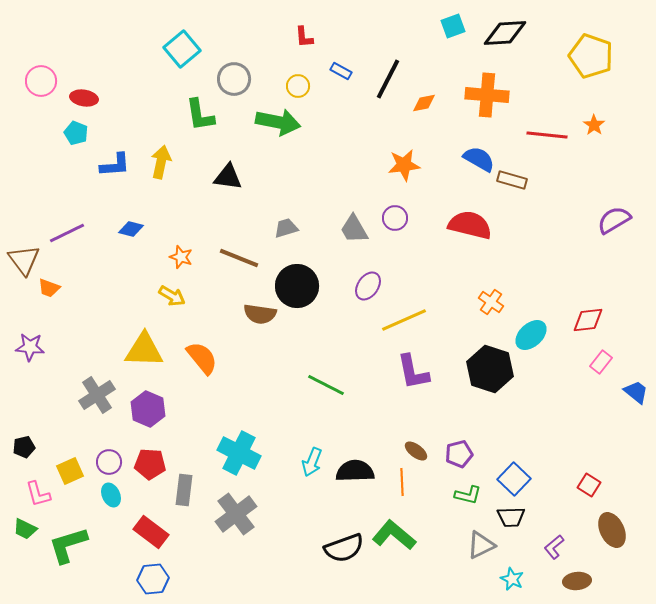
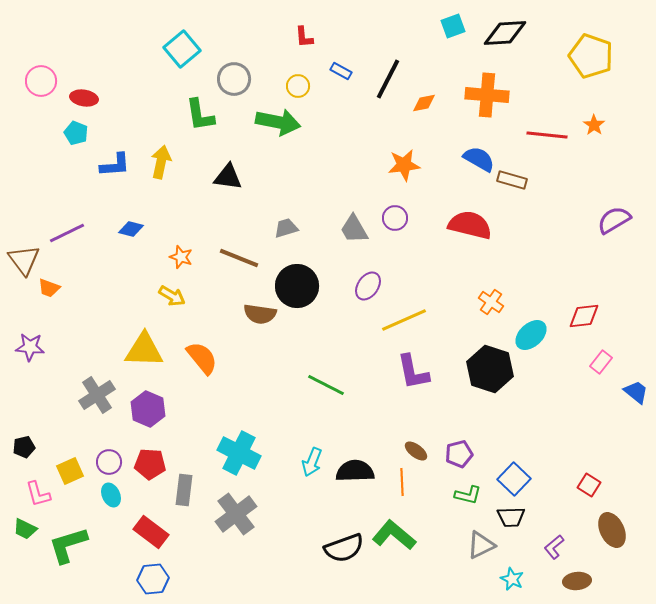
red diamond at (588, 320): moved 4 px left, 4 px up
